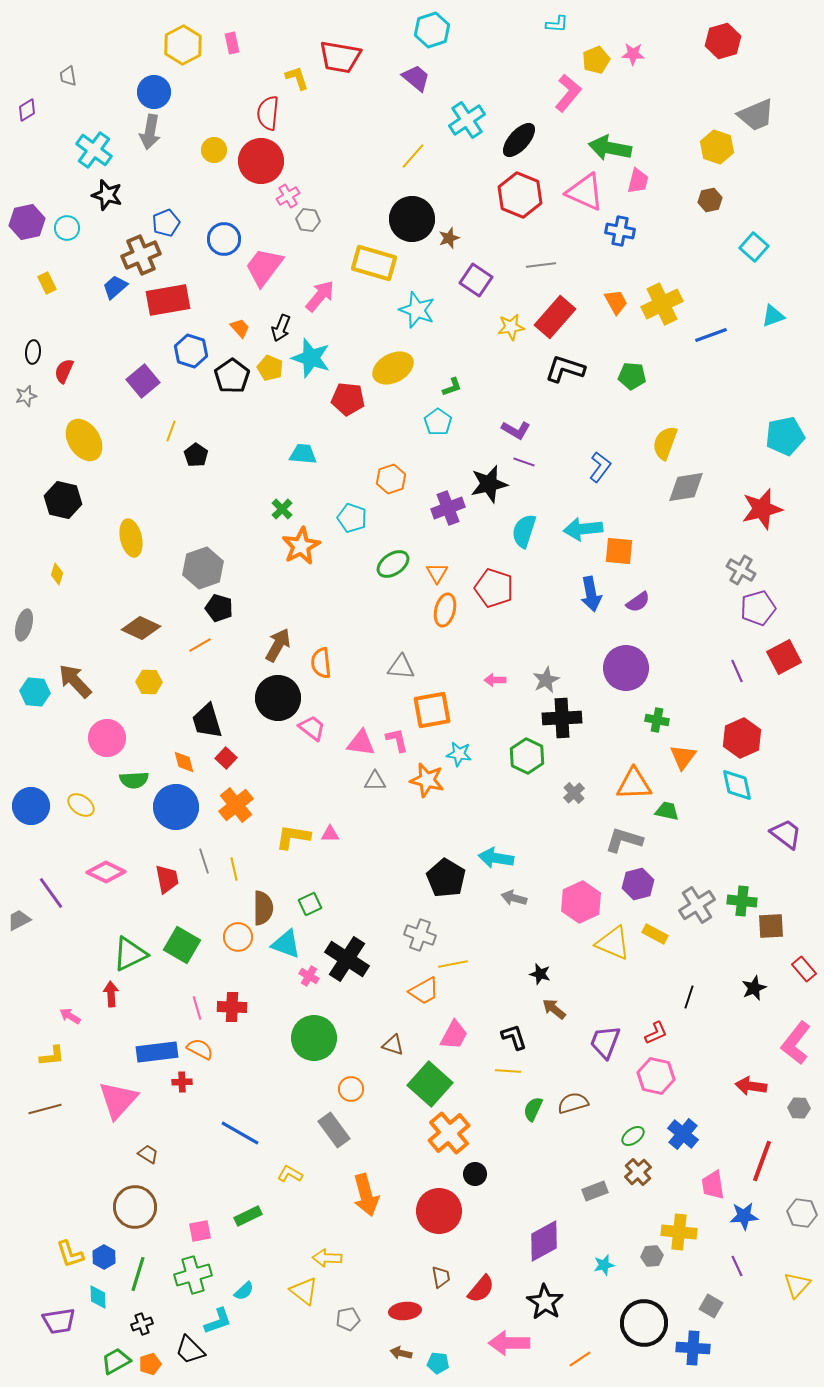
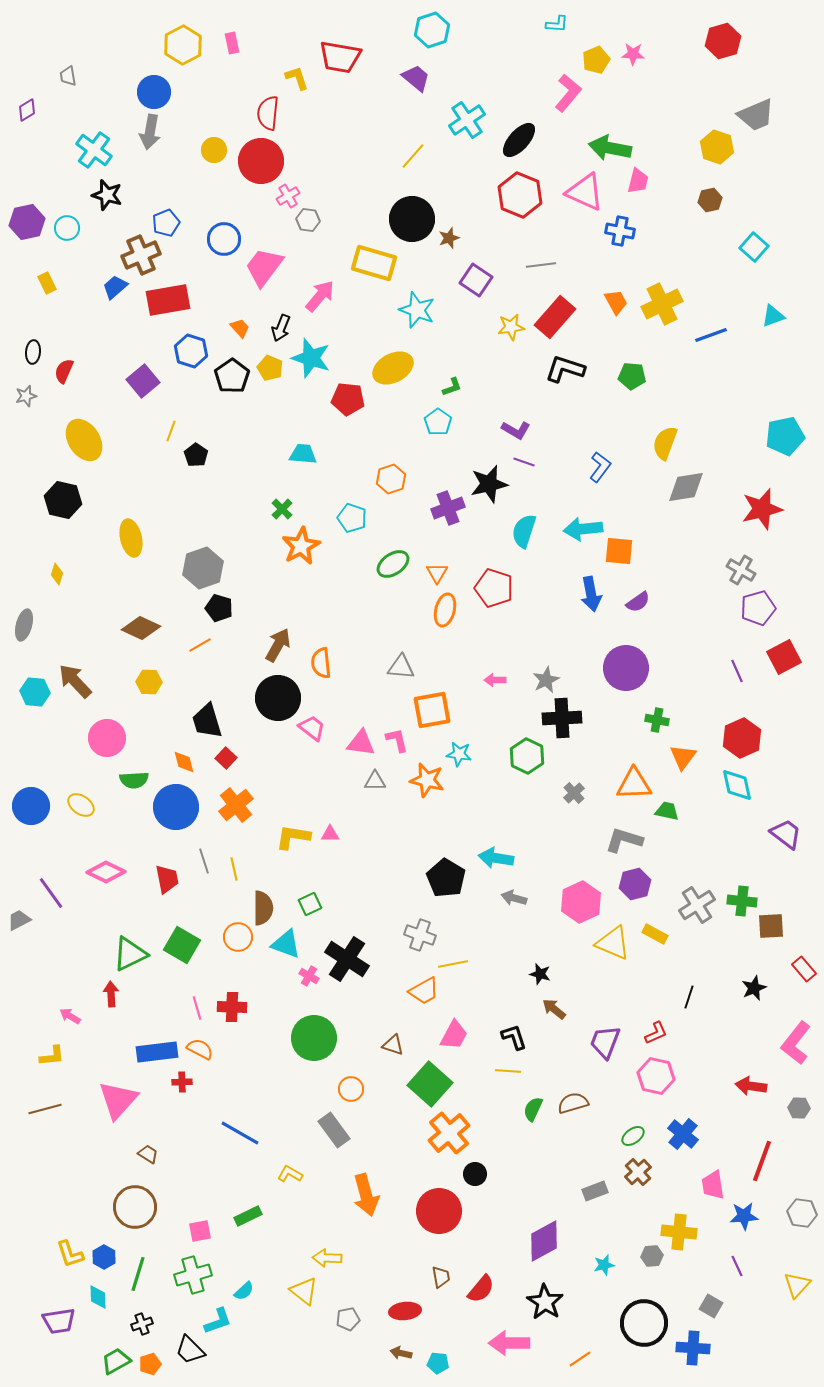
purple hexagon at (638, 884): moved 3 px left
